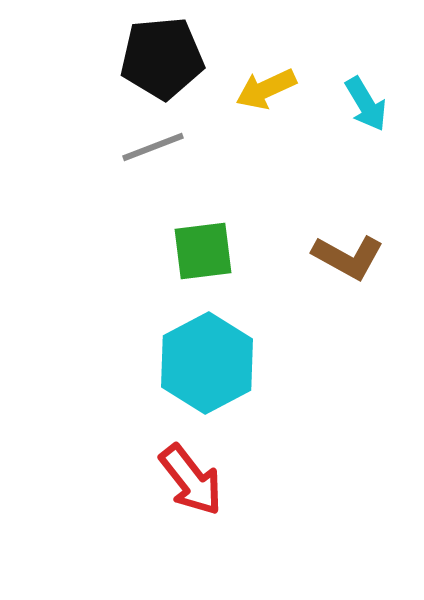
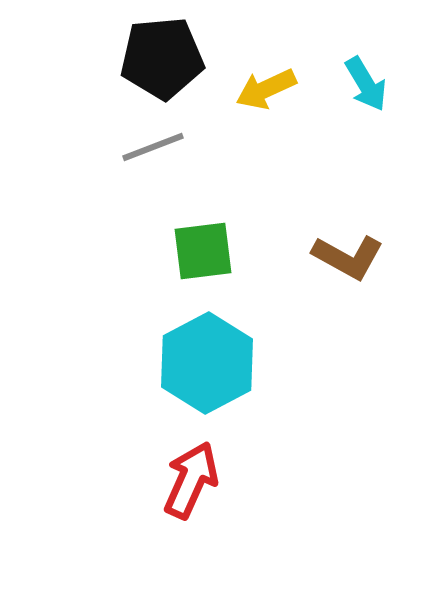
cyan arrow: moved 20 px up
red arrow: rotated 118 degrees counterclockwise
